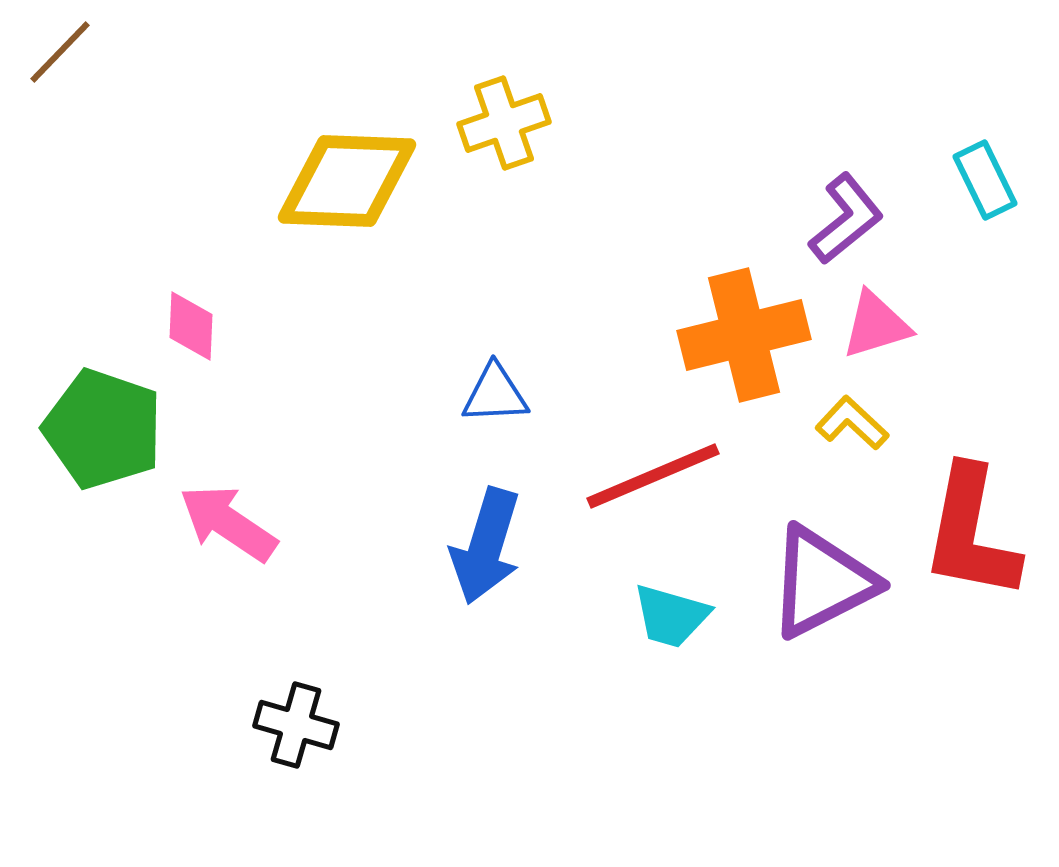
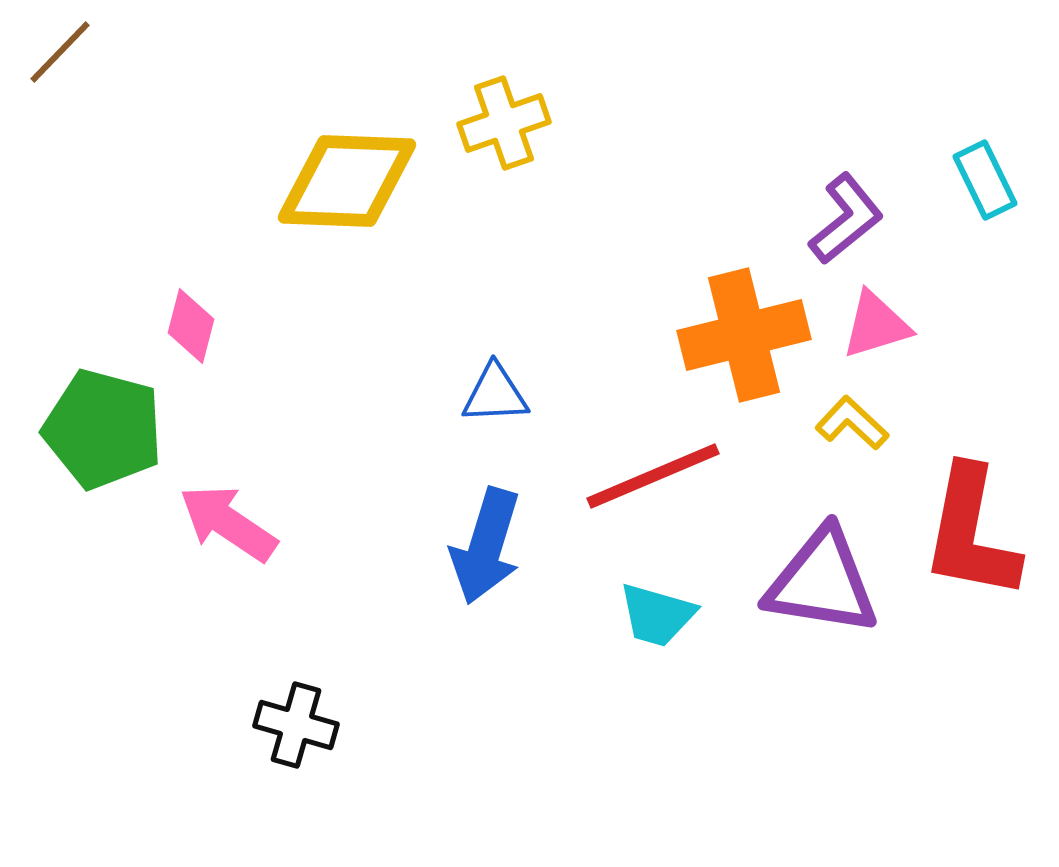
pink diamond: rotated 12 degrees clockwise
green pentagon: rotated 4 degrees counterclockwise
purple triangle: rotated 36 degrees clockwise
cyan trapezoid: moved 14 px left, 1 px up
